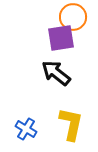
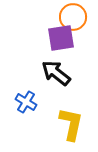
blue cross: moved 27 px up
